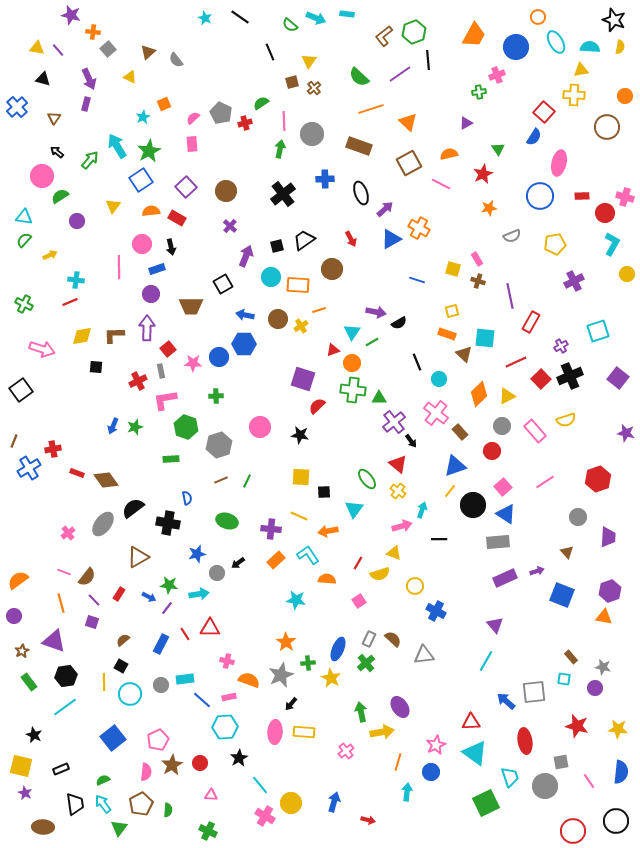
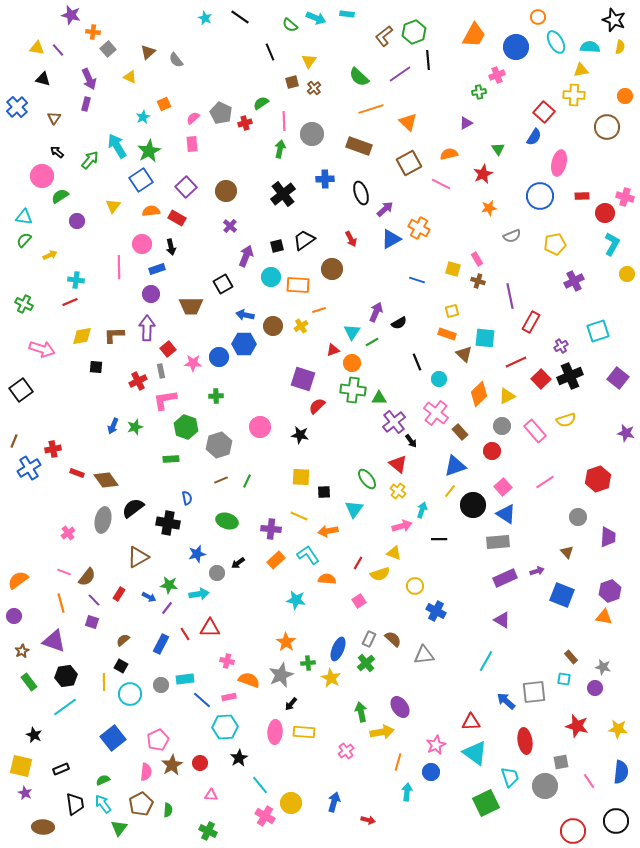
purple arrow at (376, 312): rotated 78 degrees counterclockwise
brown circle at (278, 319): moved 5 px left, 7 px down
gray ellipse at (103, 524): moved 4 px up; rotated 25 degrees counterclockwise
purple triangle at (495, 625): moved 7 px right, 5 px up; rotated 18 degrees counterclockwise
